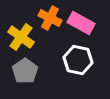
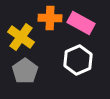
orange cross: rotated 25 degrees counterclockwise
white hexagon: rotated 24 degrees clockwise
